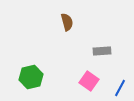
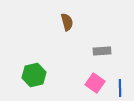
green hexagon: moved 3 px right, 2 px up
pink square: moved 6 px right, 2 px down
blue line: rotated 30 degrees counterclockwise
